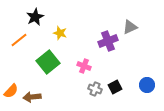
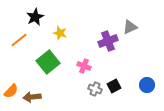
black square: moved 1 px left, 1 px up
